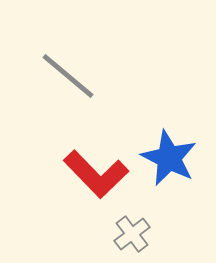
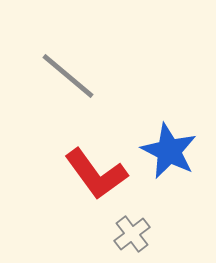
blue star: moved 7 px up
red L-shape: rotated 8 degrees clockwise
